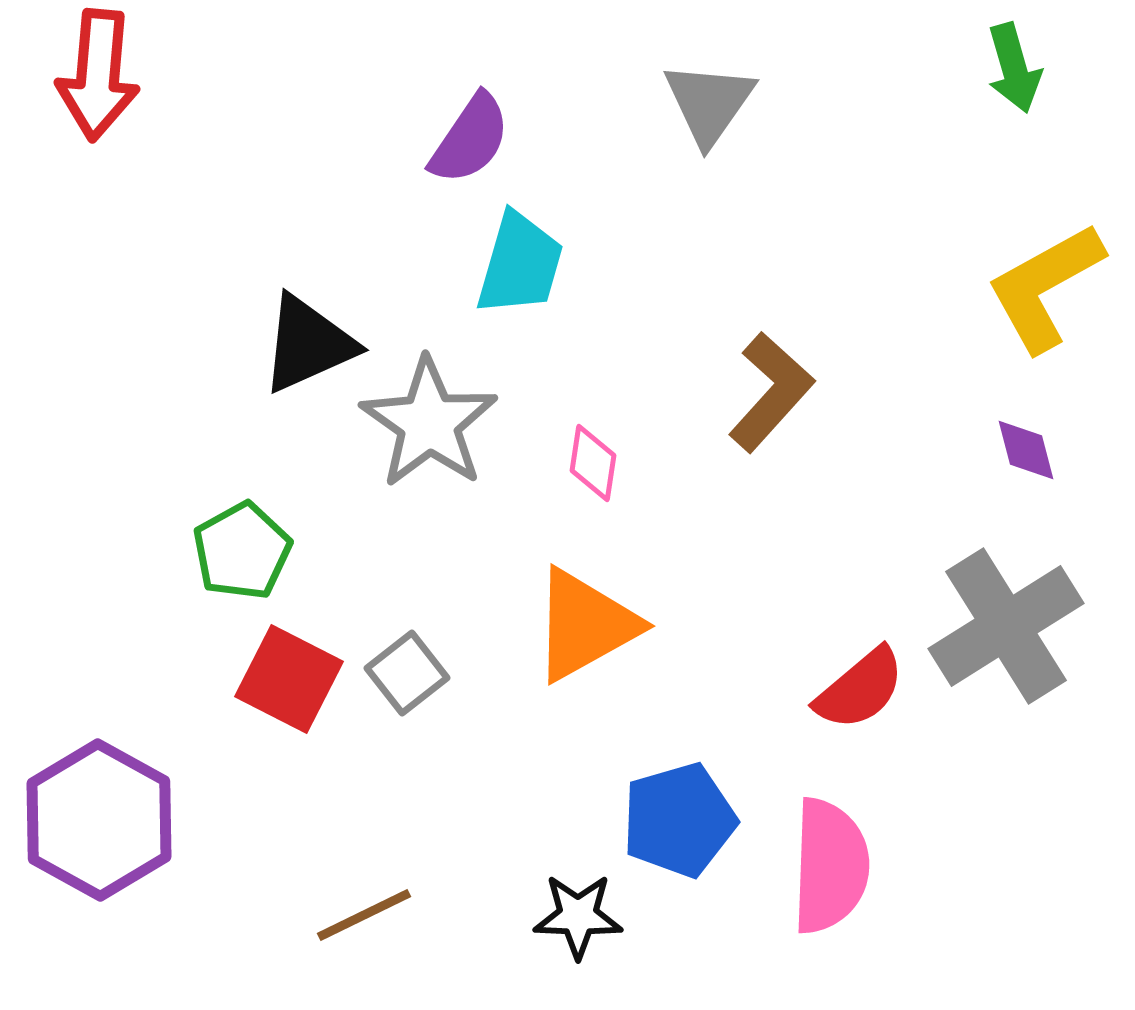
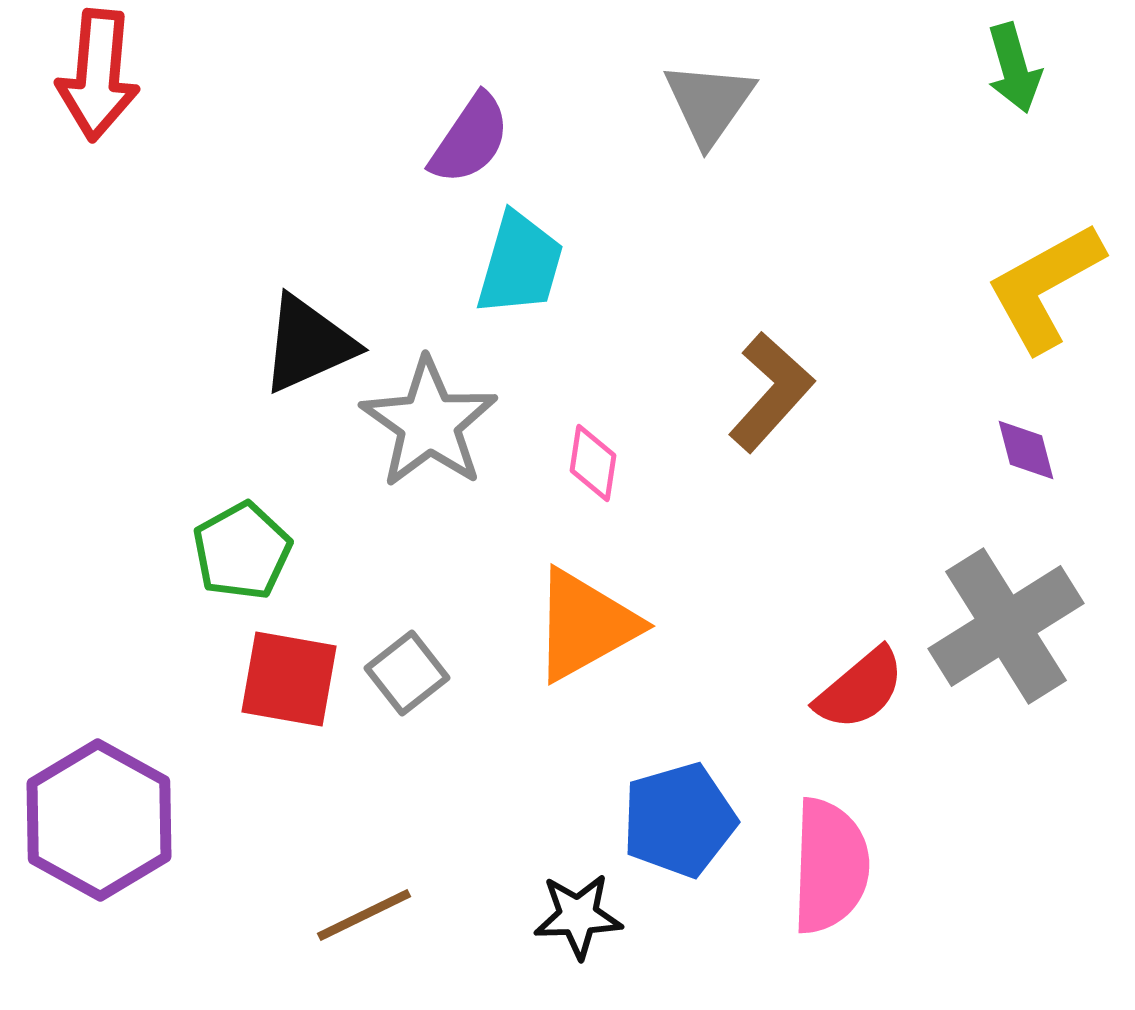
red square: rotated 17 degrees counterclockwise
black star: rotated 4 degrees counterclockwise
